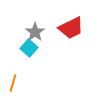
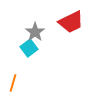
red trapezoid: moved 6 px up
cyan square: rotated 12 degrees clockwise
